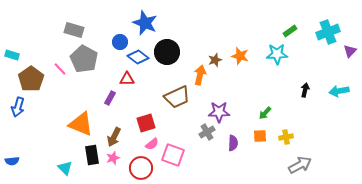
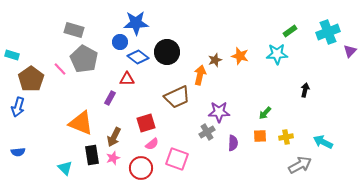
blue star: moved 9 px left; rotated 25 degrees counterclockwise
cyan arrow: moved 16 px left, 51 px down; rotated 36 degrees clockwise
orange triangle: moved 1 px up
pink square: moved 4 px right, 4 px down
blue semicircle: moved 6 px right, 9 px up
